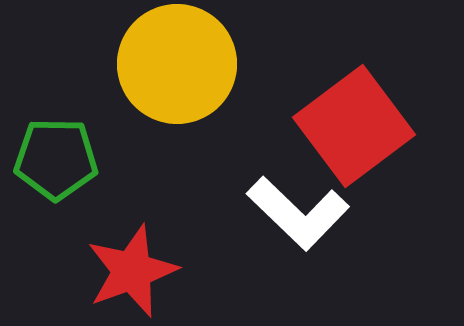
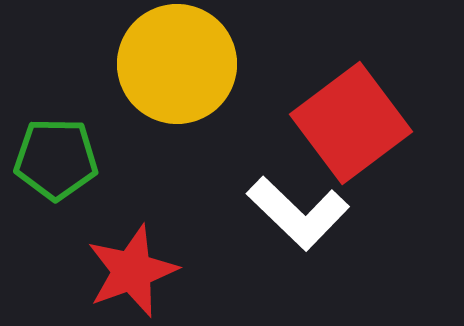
red square: moved 3 px left, 3 px up
